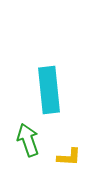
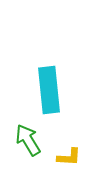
green arrow: rotated 12 degrees counterclockwise
